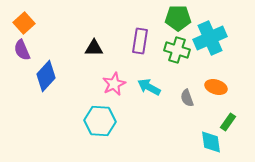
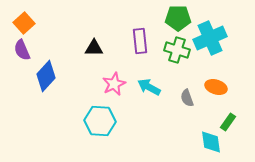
purple rectangle: rotated 15 degrees counterclockwise
